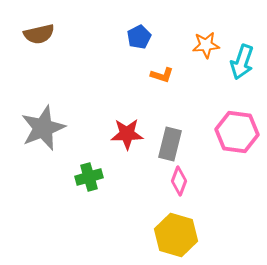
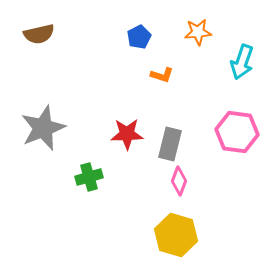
orange star: moved 8 px left, 13 px up
